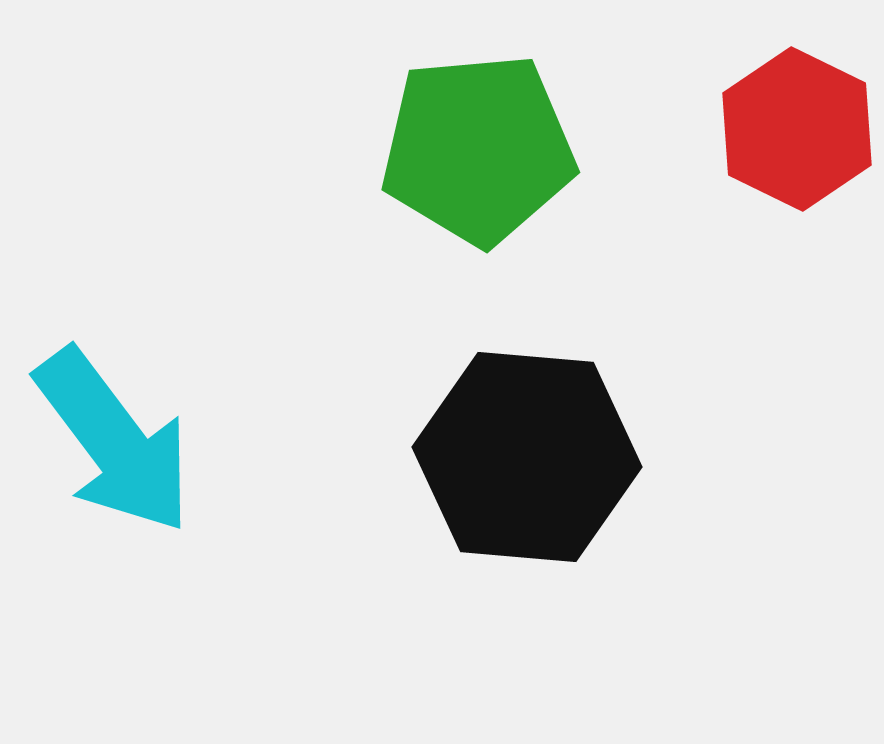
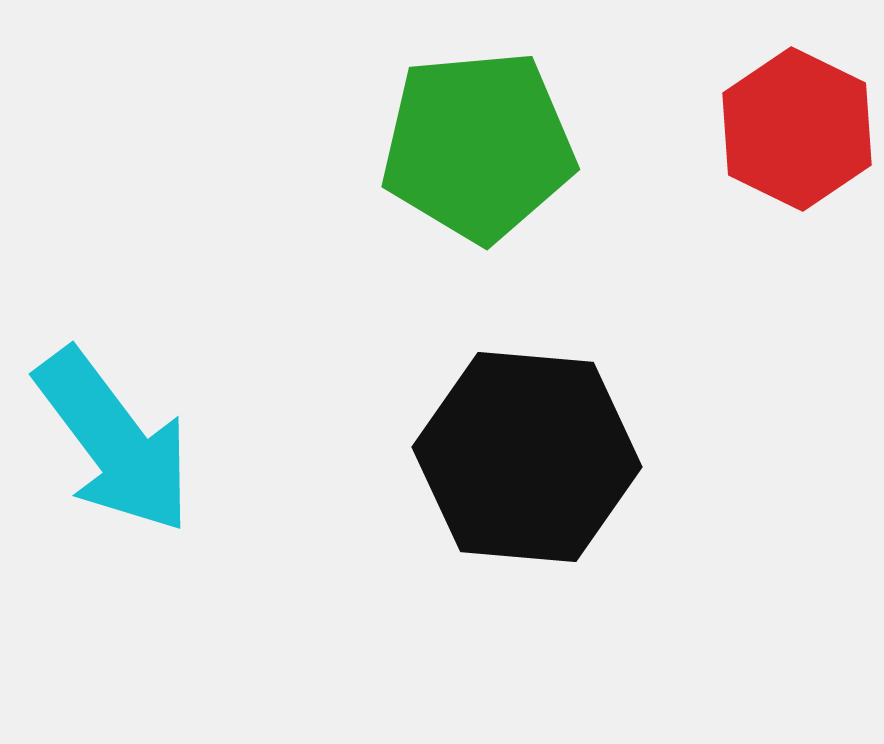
green pentagon: moved 3 px up
